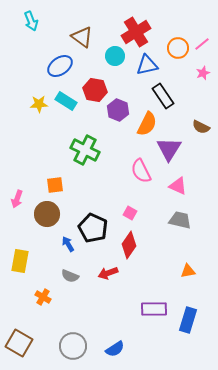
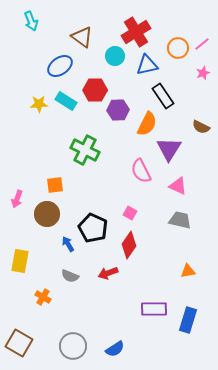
red hexagon: rotated 10 degrees counterclockwise
purple hexagon: rotated 25 degrees counterclockwise
